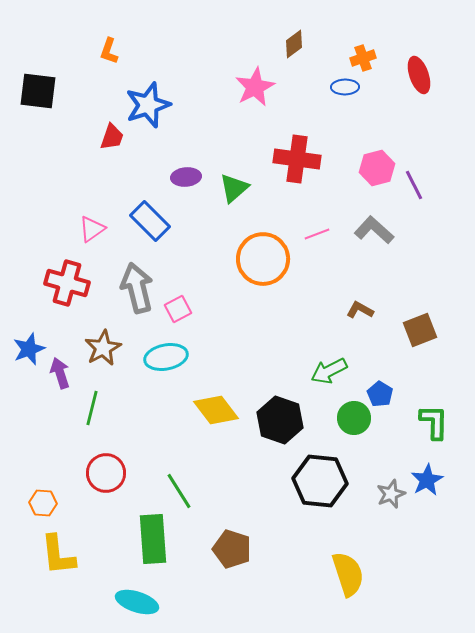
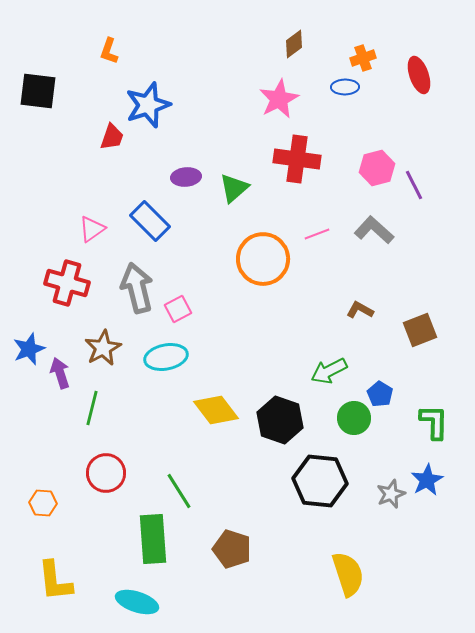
pink star at (255, 87): moved 24 px right, 12 px down
yellow L-shape at (58, 555): moved 3 px left, 26 px down
